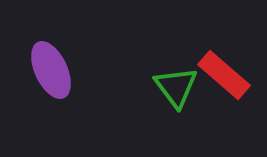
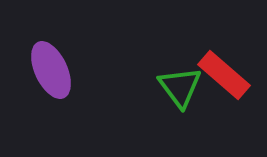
green triangle: moved 4 px right
